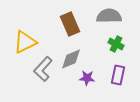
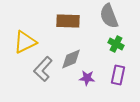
gray semicircle: rotated 110 degrees counterclockwise
brown rectangle: moved 2 px left, 3 px up; rotated 65 degrees counterclockwise
